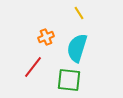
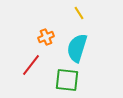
red line: moved 2 px left, 2 px up
green square: moved 2 px left
